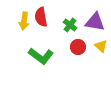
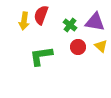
red semicircle: moved 2 px up; rotated 30 degrees clockwise
green L-shape: rotated 135 degrees clockwise
